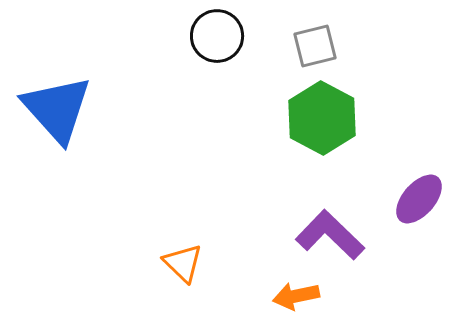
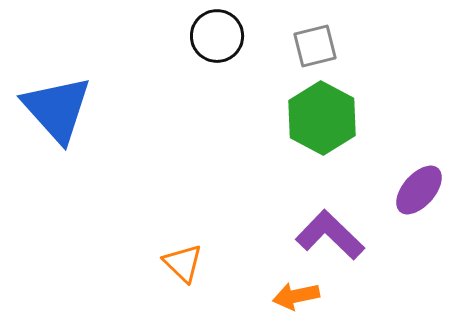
purple ellipse: moved 9 px up
